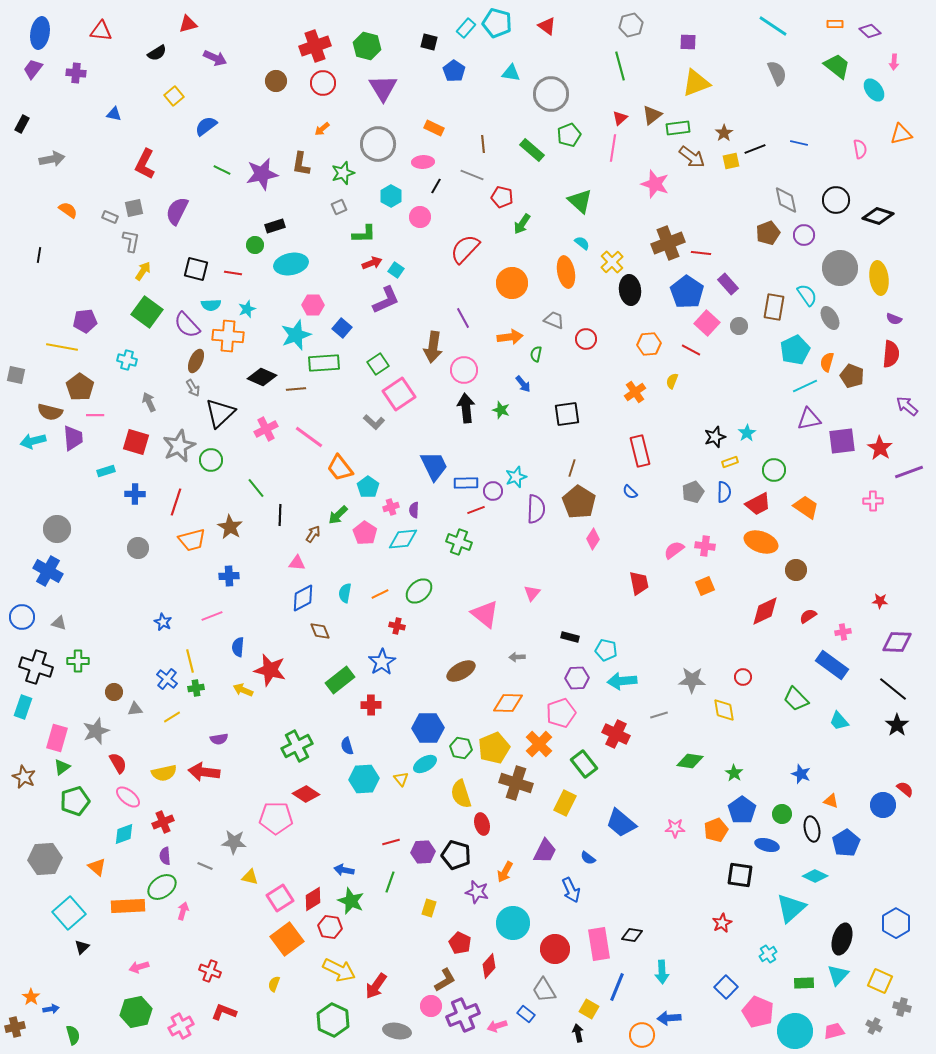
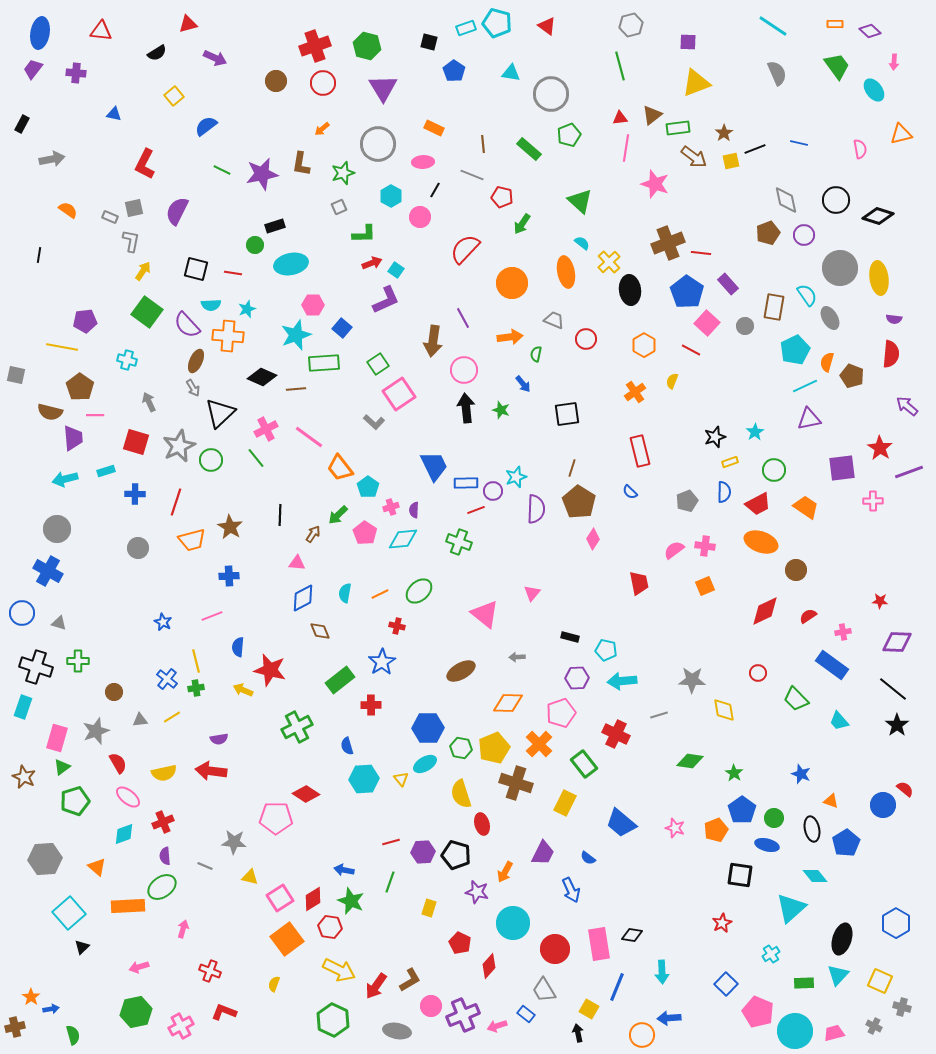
cyan rectangle at (466, 28): rotated 30 degrees clockwise
green trapezoid at (837, 66): rotated 16 degrees clockwise
red triangle at (620, 118): rotated 35 degrees clockwise
pink line at (613, 148): moved 13 px right
green rectangle at (532, 150): moved 3 px left, 1 px up
brown arrow at (692, 157): moved 2 px right
black line at (436, 186): moved 1 px left, 4 px down
yellow cross at (612, 262): moved 3 px left
purple semicircle at (894, 319): rotated 14 degrees counterclockwise
gray circle at (739, 326): moved 6 px right
orange hexagon at (649, 344): moved 5 px left, 1 px down; rotated 25 degrees counterclockwise
brown arrow at (433, 347): moved 6 px up
cyan star at (747, 433): moved 8 px right, 1 px up
cyan arrow at (33, 441): moved 32 px right, 38 px down
purple square at (842, 441): moved 27 px down
green line at (256, 488): moved 30 px up
gray pentagon at (693, 492): moved 6 px left, 9 px down
blue circle at (22, 617): moved 4 px up
yellow line at (190, 661): moved 6 px right
red circle at (743, 677): moved 15 px right, 4 px up
gray triangle at (135, 709): moved 5 px right, 11 px down
green cross at (297, 746): moved 19 px up
red arrow at (204, 772): moved 7 px right, 1 px up
green circle at (782, 814): moved 8 px left, 4 px down
pink star at (675, 828): rotated 18 degrees clockwise
purple trapezoid at (545, 851): moved 2 px left, 2 px down
cyan diamond at (815, 876): rotated 25 degrees clockwise
pink arrow at (183, 911): moved 18 px down
cyan cross at (768, 954): moved 3 px right
brown L-shape at (445, 980): moved 35 px left
blue square at (726, 987): moved 3 px up
pink trapezoid at (834, 1031): moved 2 px down
